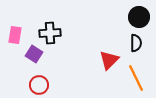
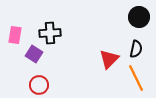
black semicircle: moved 6 px down; rotated 12 degrees clockwise
red triangle: moved 1 px up
